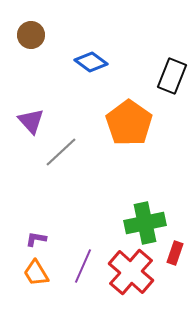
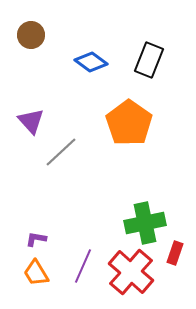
black rectangle: moved 23 px left, 16 px up
